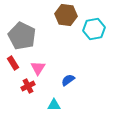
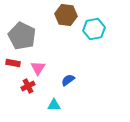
red rectangle: rotated 48 degrees counterclockwise
